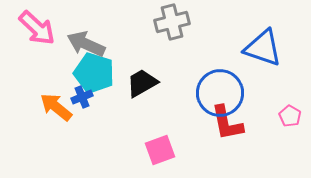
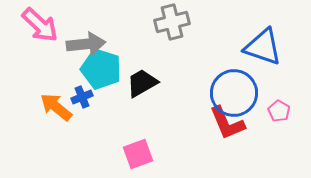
pink arrow: moved 3 px right, 3 px up
gray arrow: rotated 150 degrees clockwise
blue triangle: moved 1 px up
cyan pentagon: moved 7 px right, 4 px up
blue circle: moved 14 px right
pink pentagon: moved 11 px left, 5 px up
red L-shape: rotated 12 degrees counterclockwise
pink square: moved 22 px left, 4 px down
